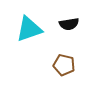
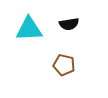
cyan triangle: rotated 16 degrees clockwise
